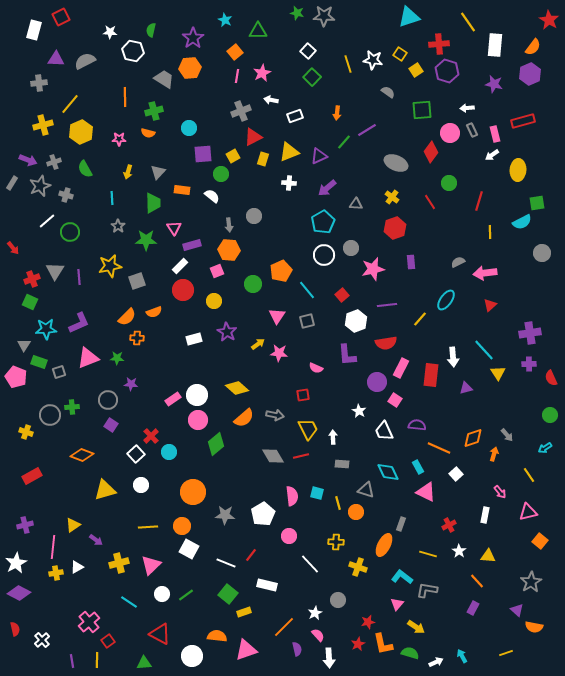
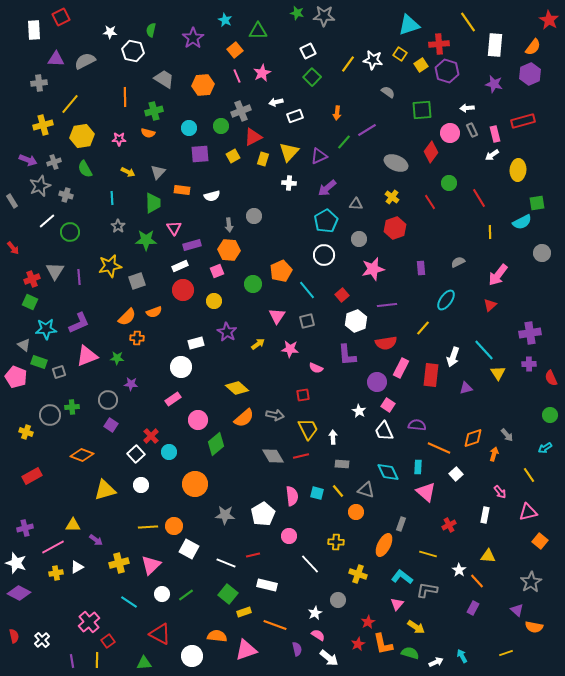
cyan triangle at (409, 17): moved 8 px down
white rectangle at (34, 30): rotated 18 degrees counterclockwise
white square at (308, 51): rotated 21 degrees clockwise
orange square at (235, 52): moved 2 px up
yellow line at (348, 64): rotated 54 degrees clockwise
orange hexagon at (190, 68): moved 13 px right, 17 px down
yellow square at (416, 70): moved 5 px right, 5 px up
pink line at (237, 76): rotated 32 degrees counterclockwise
white arrow at (271, 100): moved 5 px right, 2 px down; rotated 24 degrees counterclockwise
yellow hexagon at (81, 132): moved 1 px right, 4 px down; rotated 15 degrees clockwise
yellow triangle at (289, 152): rotated 25 degrees counterclockwise
purple square at (203, 154): moved 3 px left
yellow arrow at (128, 172): rotated 80 degrees counterclockwise
green circle at (221, 174): moved 48 px up
gray rectangle at (12, 183): moved 18 px down; rotated 64 degrees counterclockwise
white semicircle at (212, 196): rotated 126 degrees clockwise
red line at (479, 201): moved 3 px up; rotated 48 degrees counterclockwise
cyan pentagon at (323, 222): moved 3 px right, 1 px up
gray circle at (351, 248): moved 8 px right, 9 px up
purple rectangle at (411, 262): moved 10 px right, 6 px down
white rectangle at (180, 266): rotated 21 degrees clockwise
pink arrow at (485, 273): moved 13 px right, 2 px down; rotated 45 degrees counterclockwise
yellow line at (420, 319): moved 3 px right, 9 px down
white rectangle at (194, 339): moved 2 px right, 4 px down
gray triangle at (24, 345): rotated 24 degrees counterclockwise
pink star at (279, 353): moved 11 px right, 4 px up
white arrow at (453, 357): rotated 24 degrees clockwise
pink triangle at (88, 358): moved 1 px left, 2 px up
white circle at (197, 395): moved 16 px left, 28 px up
pink square at (395, 400): moved 7 px left, 5 px down
cyan rectangle at (418, 467): rotated 32 degrees clockwise
orange circle at (193, 492): moved 2 px right, 8 px up
pink triangle at (426, 492): rotated 15 degrees clockwise
yellow line at (338, 503): moved 12 px up; rotated 24 degrees counterclockwise
purple cross at (25, 525): moved 3 px down
yellow triangle at (73, 525): rotated 35 degrees clockwise
orange circle at (182, 526): moved 8 px left
pink line at (53, 547): rotated 55 degrees clockwise
white star at (459, 551): moved 19 px down
red line at (251, 555): moved 2 px right; rotated 40 degrees clockwise
white star at (16, 563): rotated 25 degrees counterclockwise
yellow cross at (358, 567): moved 7 px down
red star at (368, 622): rotated 16 degrees counterclockwise
orange line at (284, 627): moved 9 px left, 2 px up; rotated 65 degrees clockwise
red semicircle at (15, 629): moved 1 px left, 7 px down
pink semicircle at (318, 635): rotated 16 degrees counterclockwise
white arrow at (329, 658): rotated 48 degrees counterclockwise
